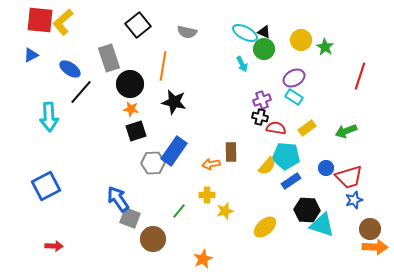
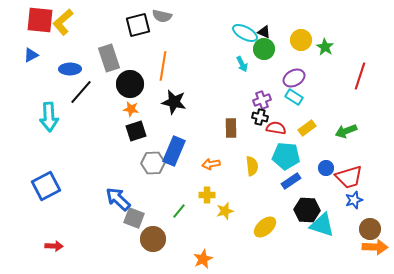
black square at (138, 25): rotated 25 degrees clockwise
gray semicircle at (187, 32): moved 25 px left, 16 px up
blue ellipse at (70, 69): rotated 35 degrees counterclockwise
blue rectangle at (174, 151): rotated 12 degrees counterclockwise
brown rectangle at (231, 152): moved 24 px up
yellow semicircle at (267, 166): moved 15 px left; rotated 48 degrees counterclockwise
blue arrow at (118, 199): rotated 12 degrees counterclockwise
gray square at (130, 218): moved 4 px right
